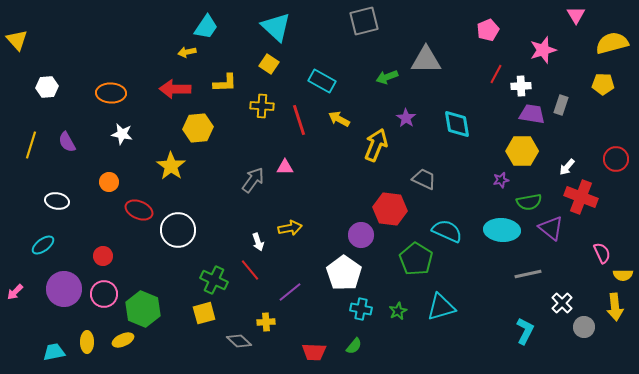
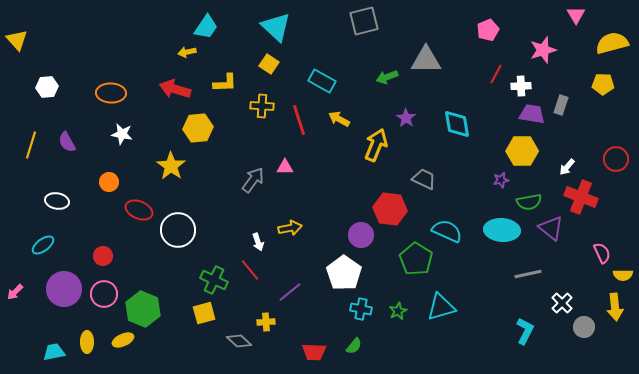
red arrow at (175, 89): rotated 16 degrees clockwise
